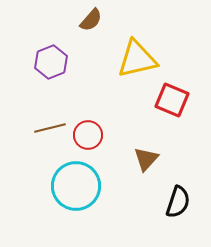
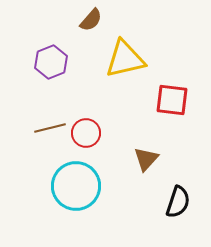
yellow triangle: moved 12 px left
red square: rotated 16 degrees counterclockwise
red circle: moved 2 px left, 2 px up
